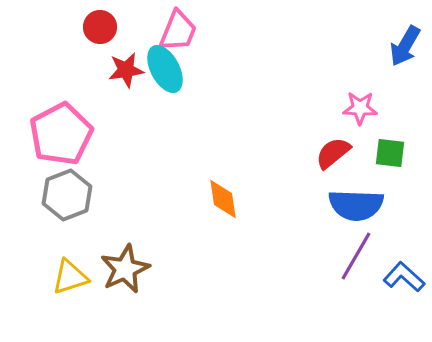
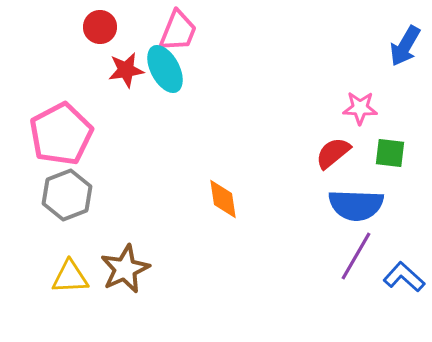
yellow triangle: rotated 15 degrees clockwise
